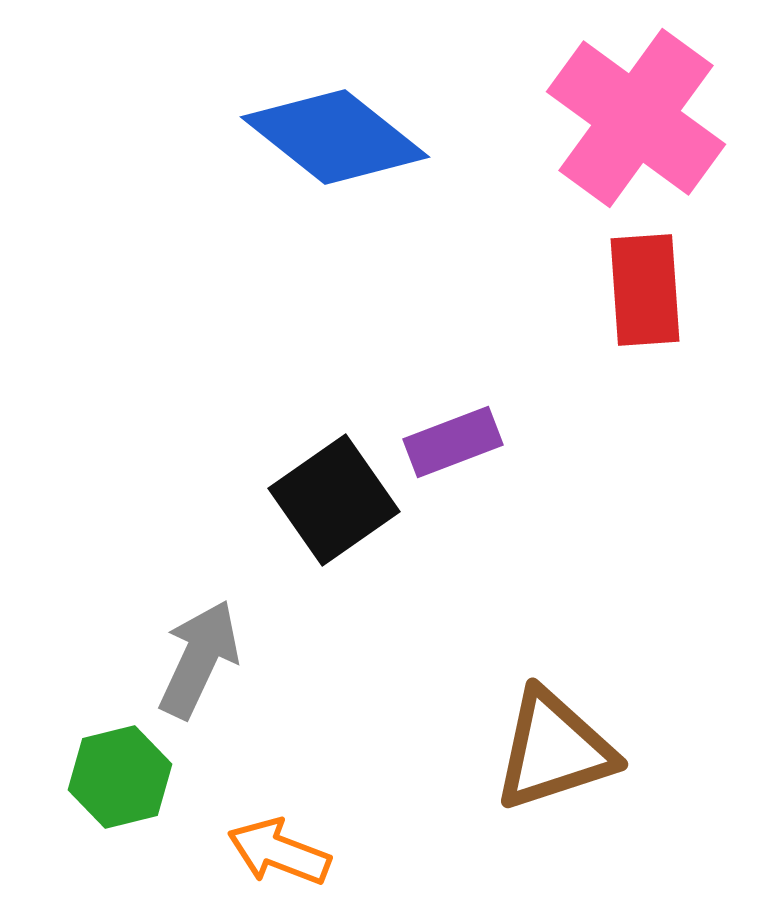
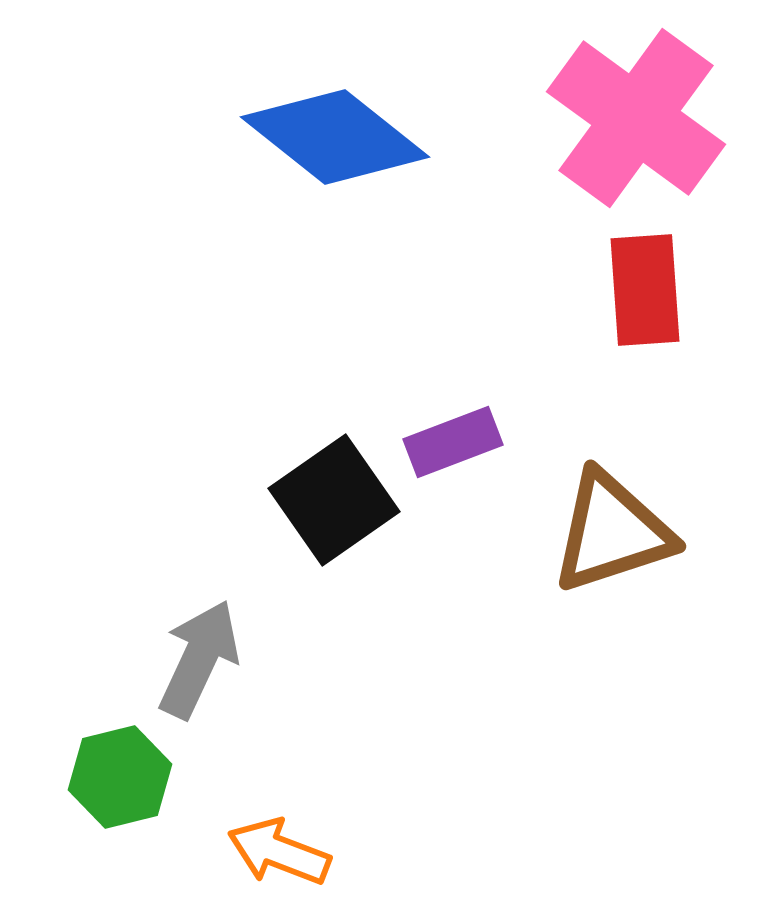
brown triangle: moved 58 px right, 218 px up
